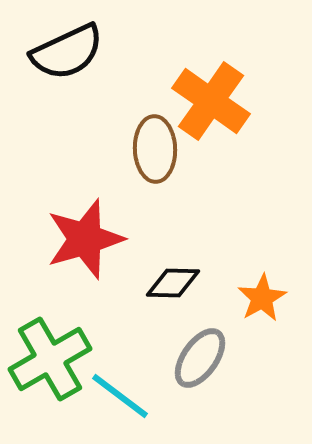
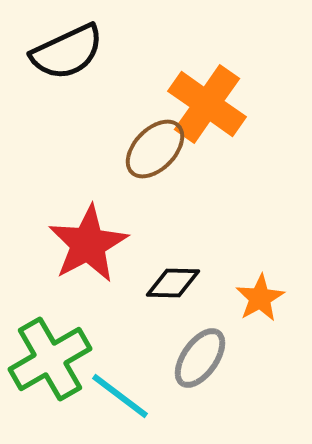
orange cross: moved 4 px left, 3 px down
brown ellipse: rotated 46 degrees clockwise
red star: moved 3 px right, 5 px down; rotated 12 degrees counterclockwise
orange star: moved 2 px left
